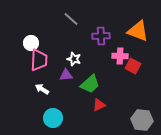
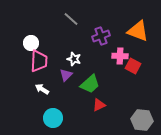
purple cross: rotated 18 degrees counterclockwise
pink trapezoid: moved 1 px down
purple triangle: rotated 40 degrees counterclockwise
